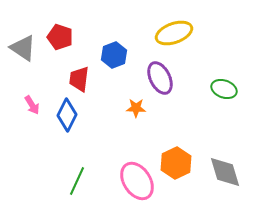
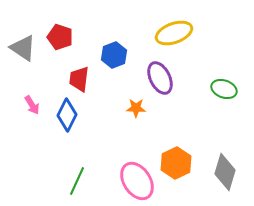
gray diamond: rotated 33 degrees clockwise
